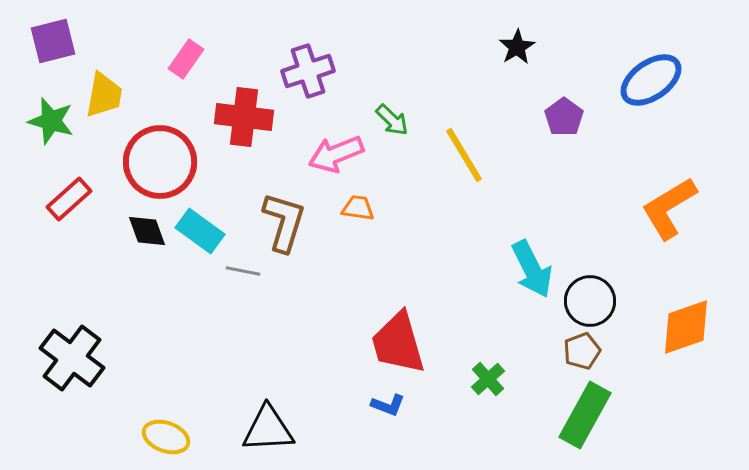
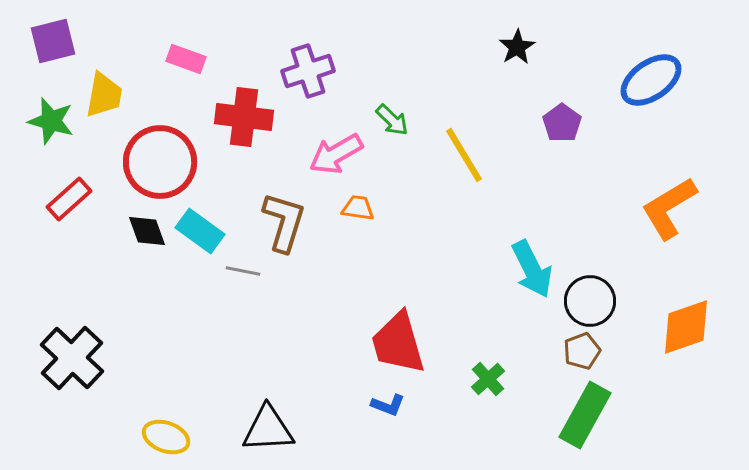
pink rectangle: rotated 75 degrees clockwise
purple pentagon: moved 2 px left, 6 px down
pink arrow: rotated 8 degrees counterclockwise
black cross: rotated 6 degrees clockwise
